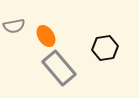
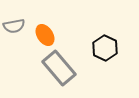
orange ellipse: moved 1 px left, 1 px up
black hexagon: rotated 25 degrees counterclockwise
